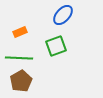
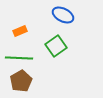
blue ellipse: rotated 75 degrees clockwise
orange rectangle: moved 1 px up
green square: rotated 15 degrees counterclockwise
